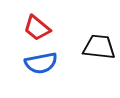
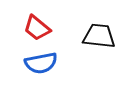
black trapezoid: moved 11 px up
